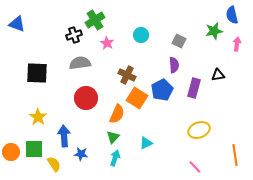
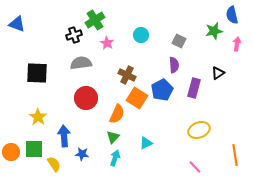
gray semicircle: moved 1 px right
black triangle: moved 2 px up; rotated 24 degrees counterclockwise
blue star: moved 1 px right
